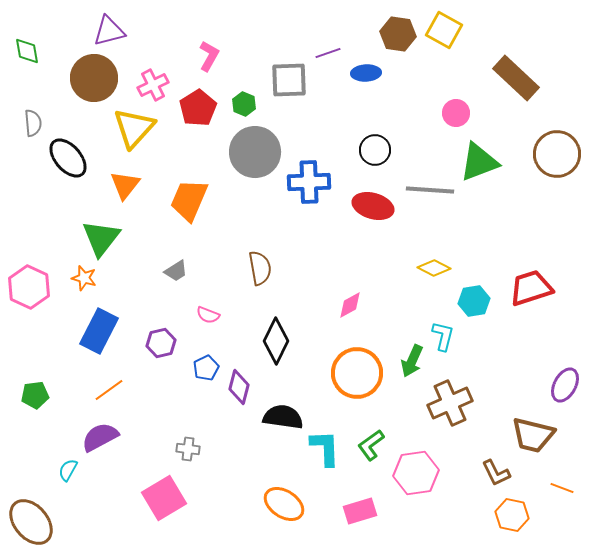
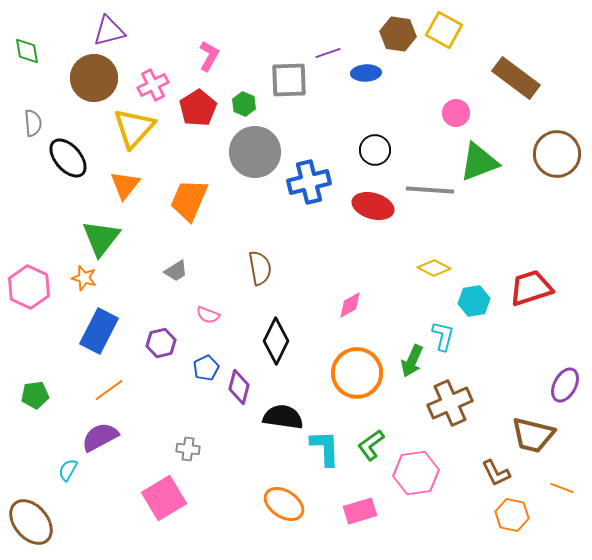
brown rectangle at (516, 78): rotated 6 degrees counterclockwise
blue cross at (309, 182): rotated 12 degrees counterclockwise
